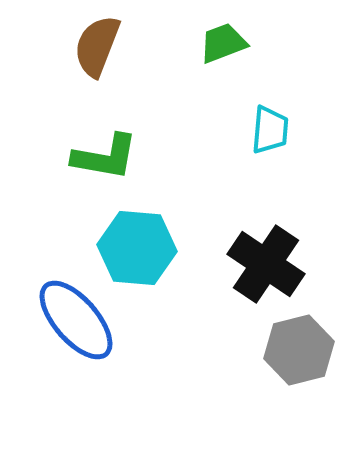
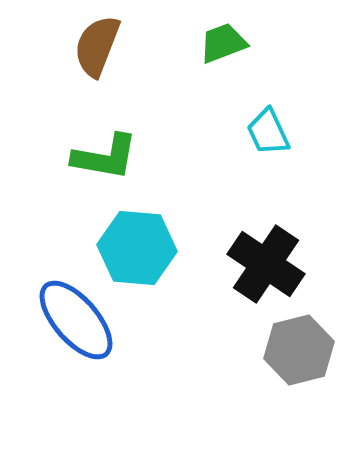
cyan trapezoid: moved 2 px left, 2 px down; rotated 150 degrees clockwise
